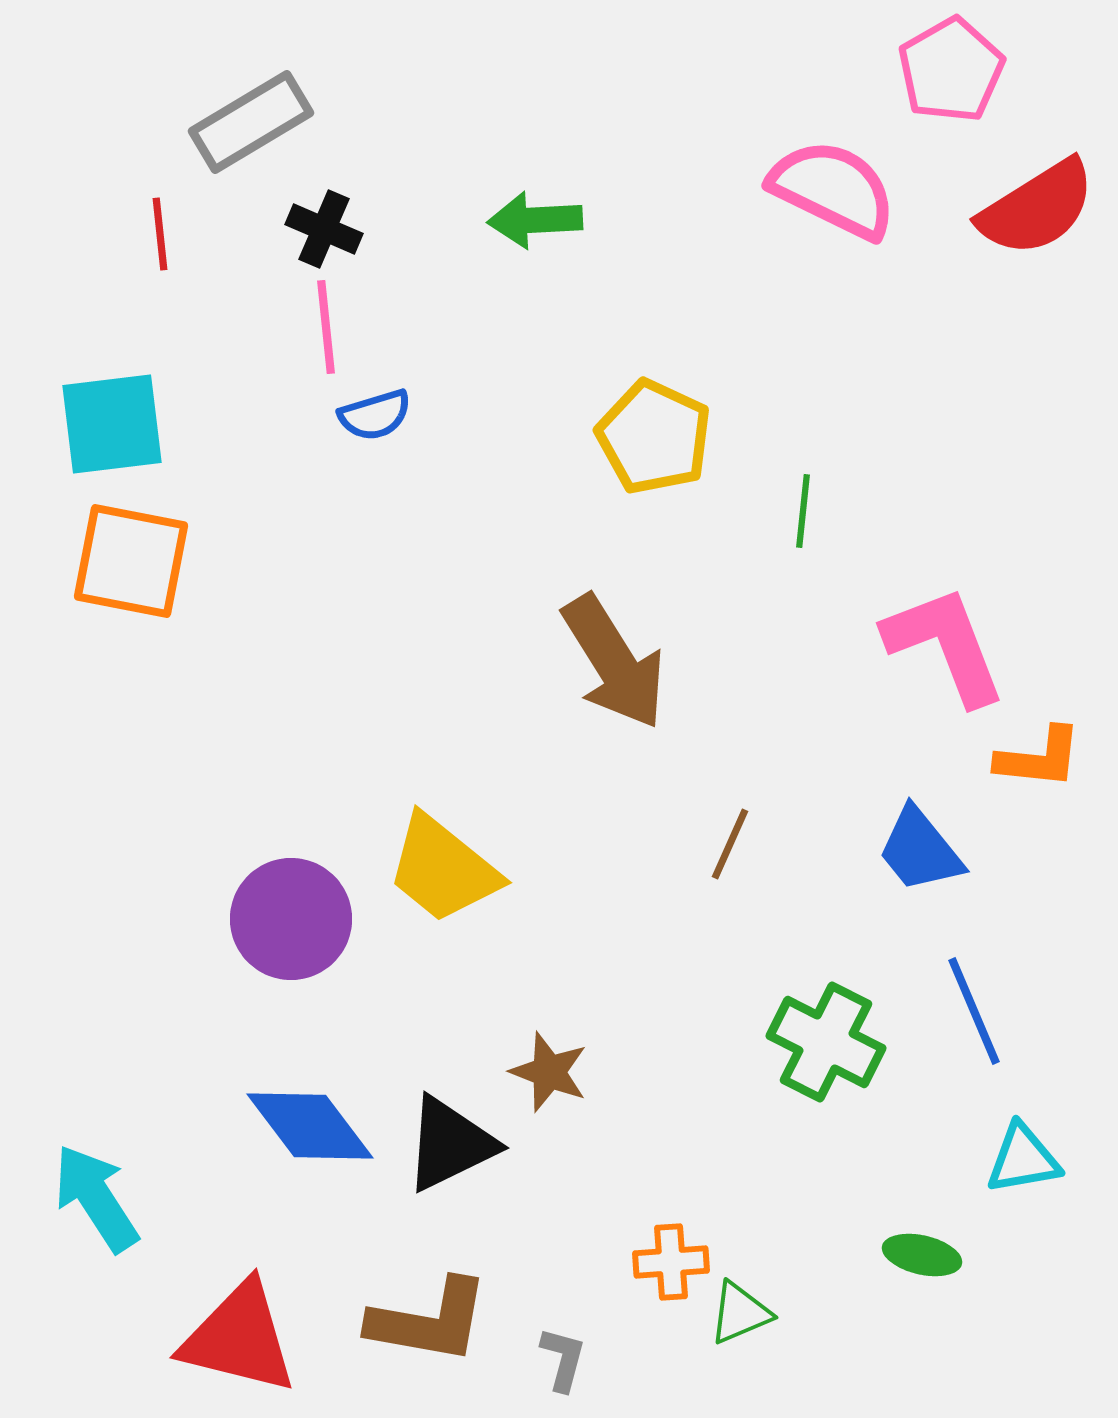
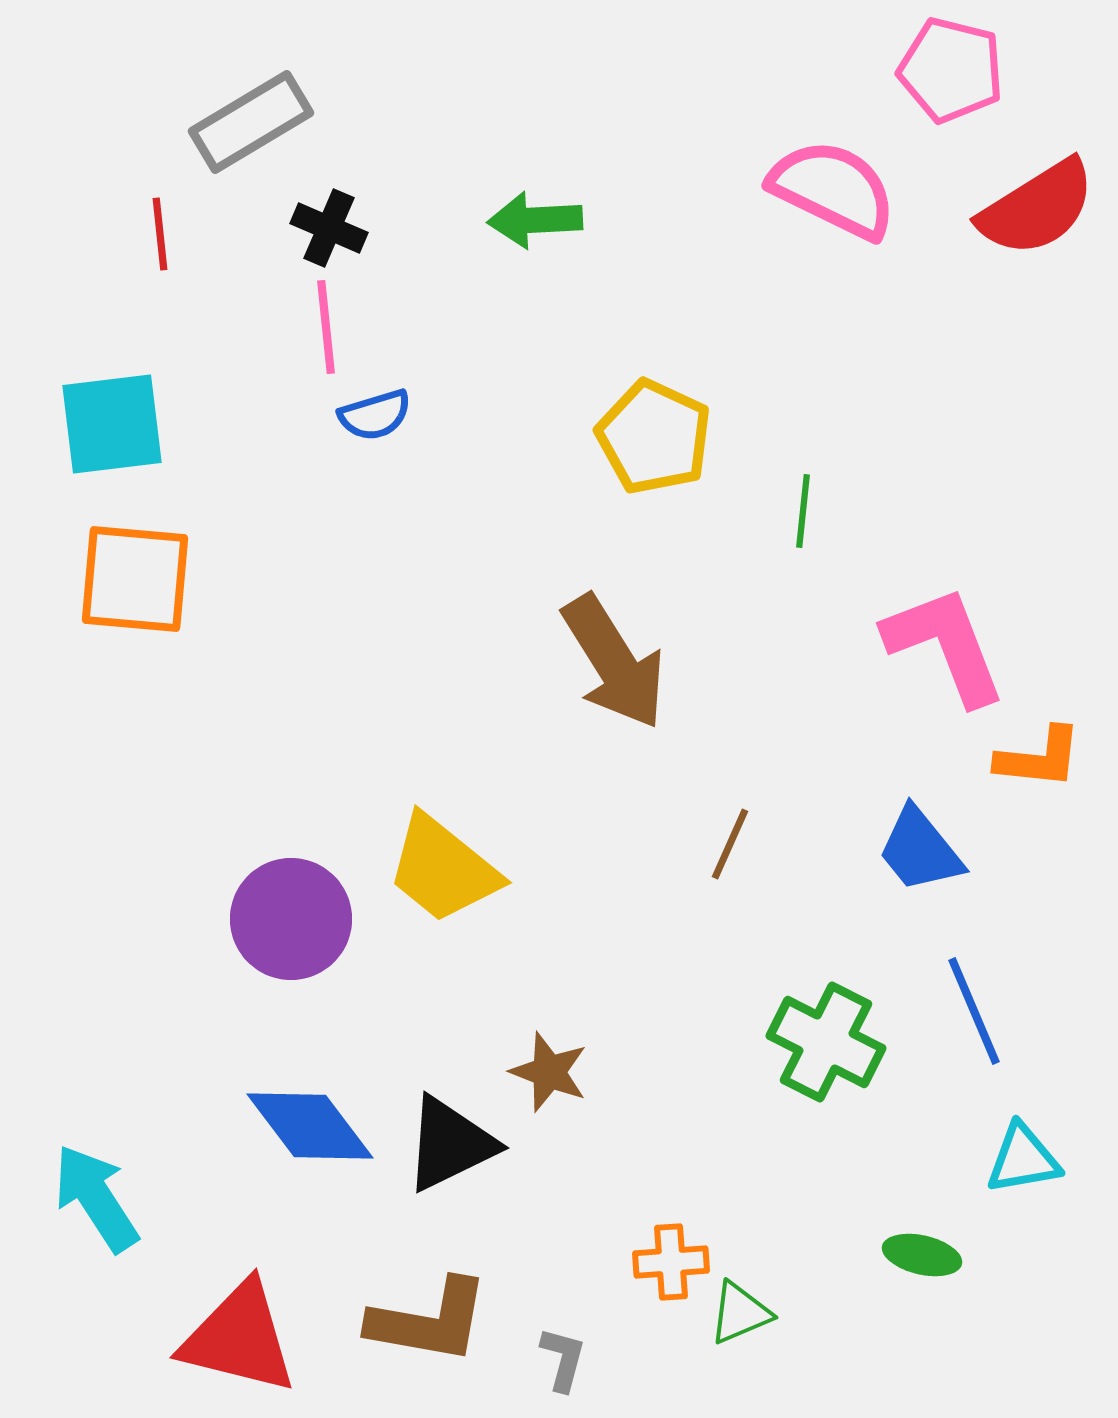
pink pentagon: rotated 28 degrees counterclockwise
black cross: moved 5 px right, 1 px up
orange square: moved 4 px right, 18 px down; rotated 6 degrees counterclockwise
